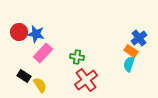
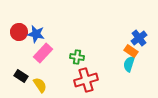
black rectangle: moved 3 px left
red cross: rotated 20 degrees clockwise
